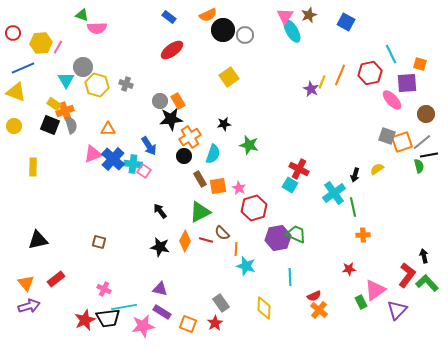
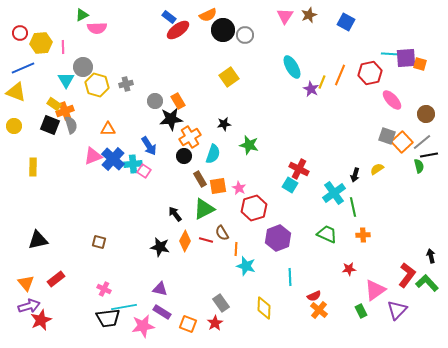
green triangle at (82, 15): rotated 48 degrees counterclockwise
cyan ellipse at (292, 31): moved 36 px down
red circle at (13, 33): moved 7 px right
pink line at (58, 47): moved 5 px right; rotated 32 degrees counterclockwise
red ellipse at (172, 50): moved 6 px right, 20 px up
cyan line at (391, 54): rotated 60 degrees counterclockwise
purple square at (407, 83): moved 1 px left, 25 px up
gray cross at (126, 84): rotated 32 degrees counterclockwise
gray circle at (160, 101): moved 5 px left
orange square at (402, 142): rotated 25 degrees counterclockwise
pink triangle at (93, 154): moved 2 px down
cyan cross at (133, 164): rotated 12 degrees counterclockwise
black arrow at (160, 211): moved 15 px right, 3 px down
green triangle at (200, 212): moved 4 px right, 3 px up
brown semicircle at (222, 233): rotated 14 degrees clockwise
green trapezoid at (296, 234): moved 31 px right
purple hexagon at (278, 238): rotated 10 degrees counterclockwise
black arrow at (424, 256): moved 7 px right
green rectangle at (361, 302): moved 9 px down
red star at (85, 320): moved 44 px left
